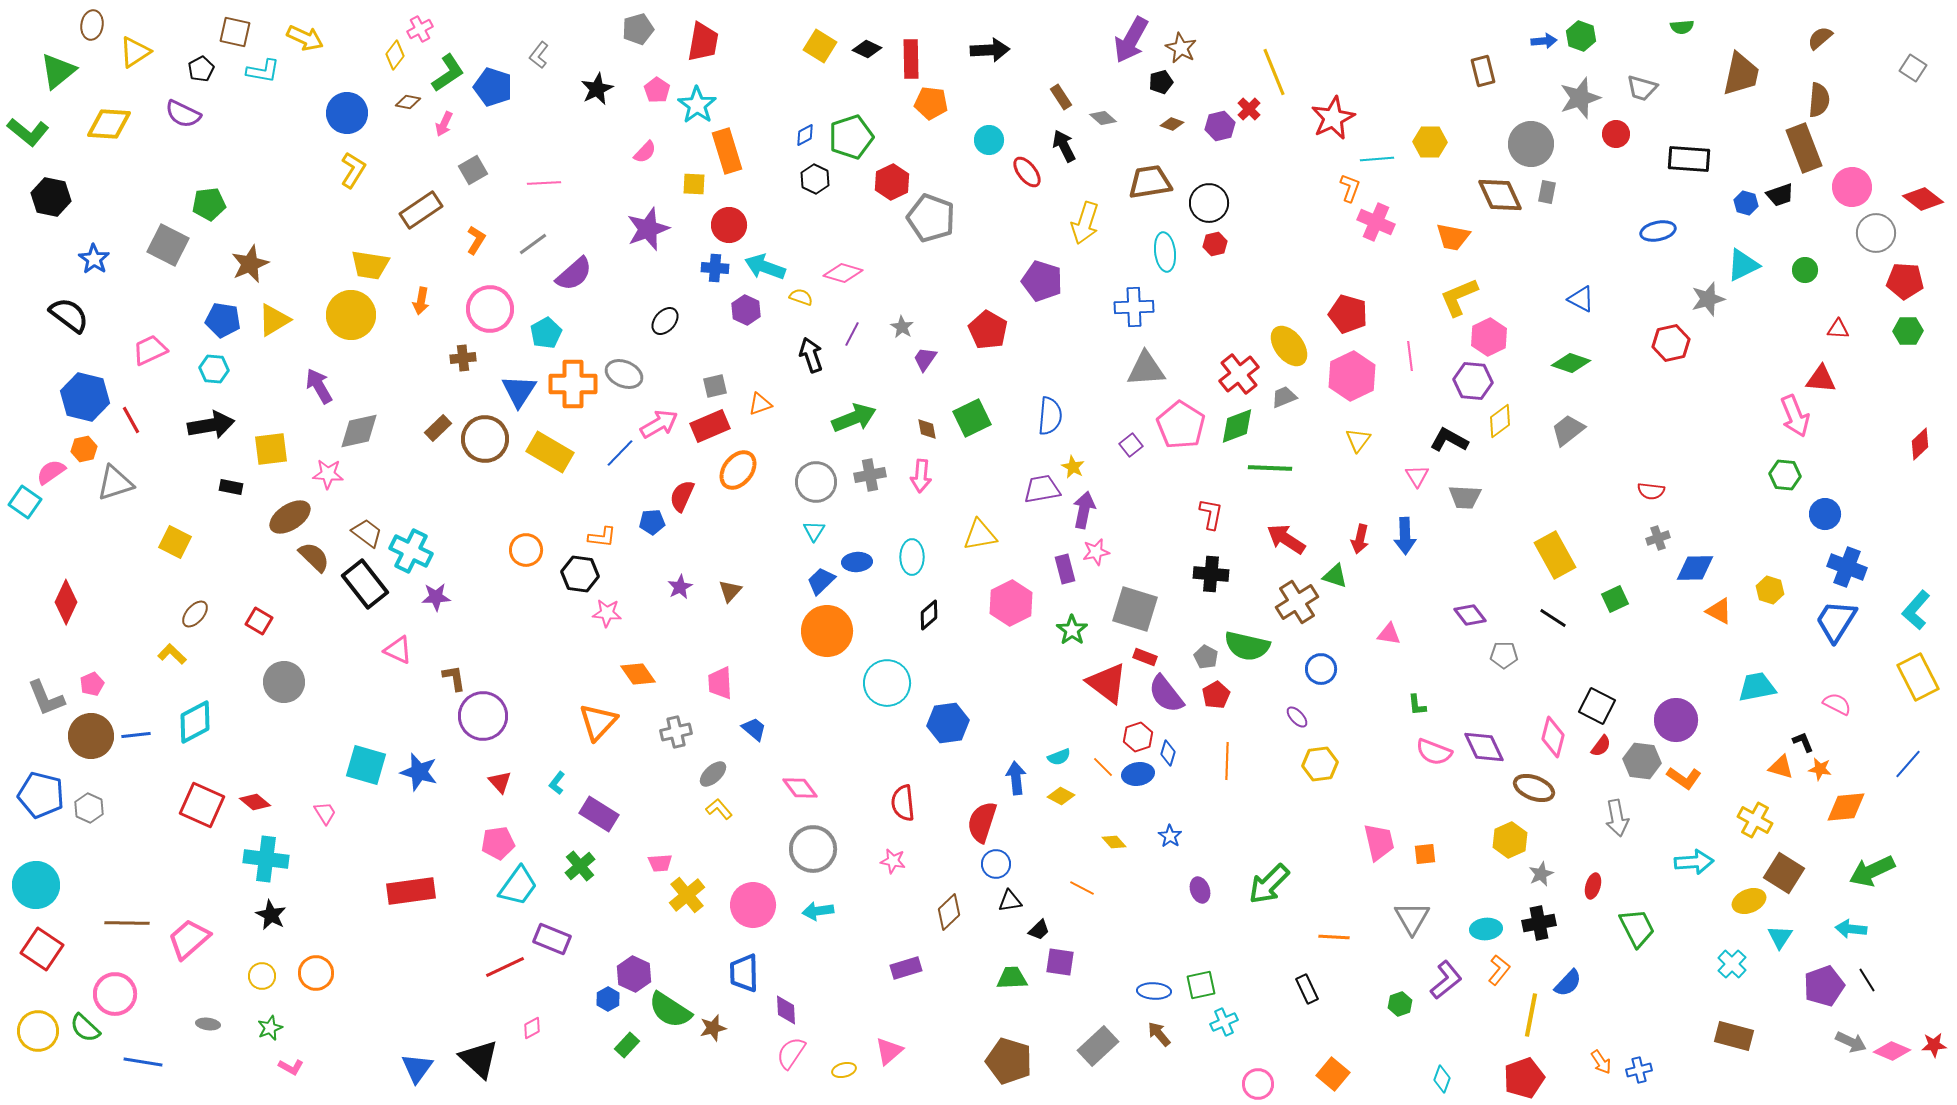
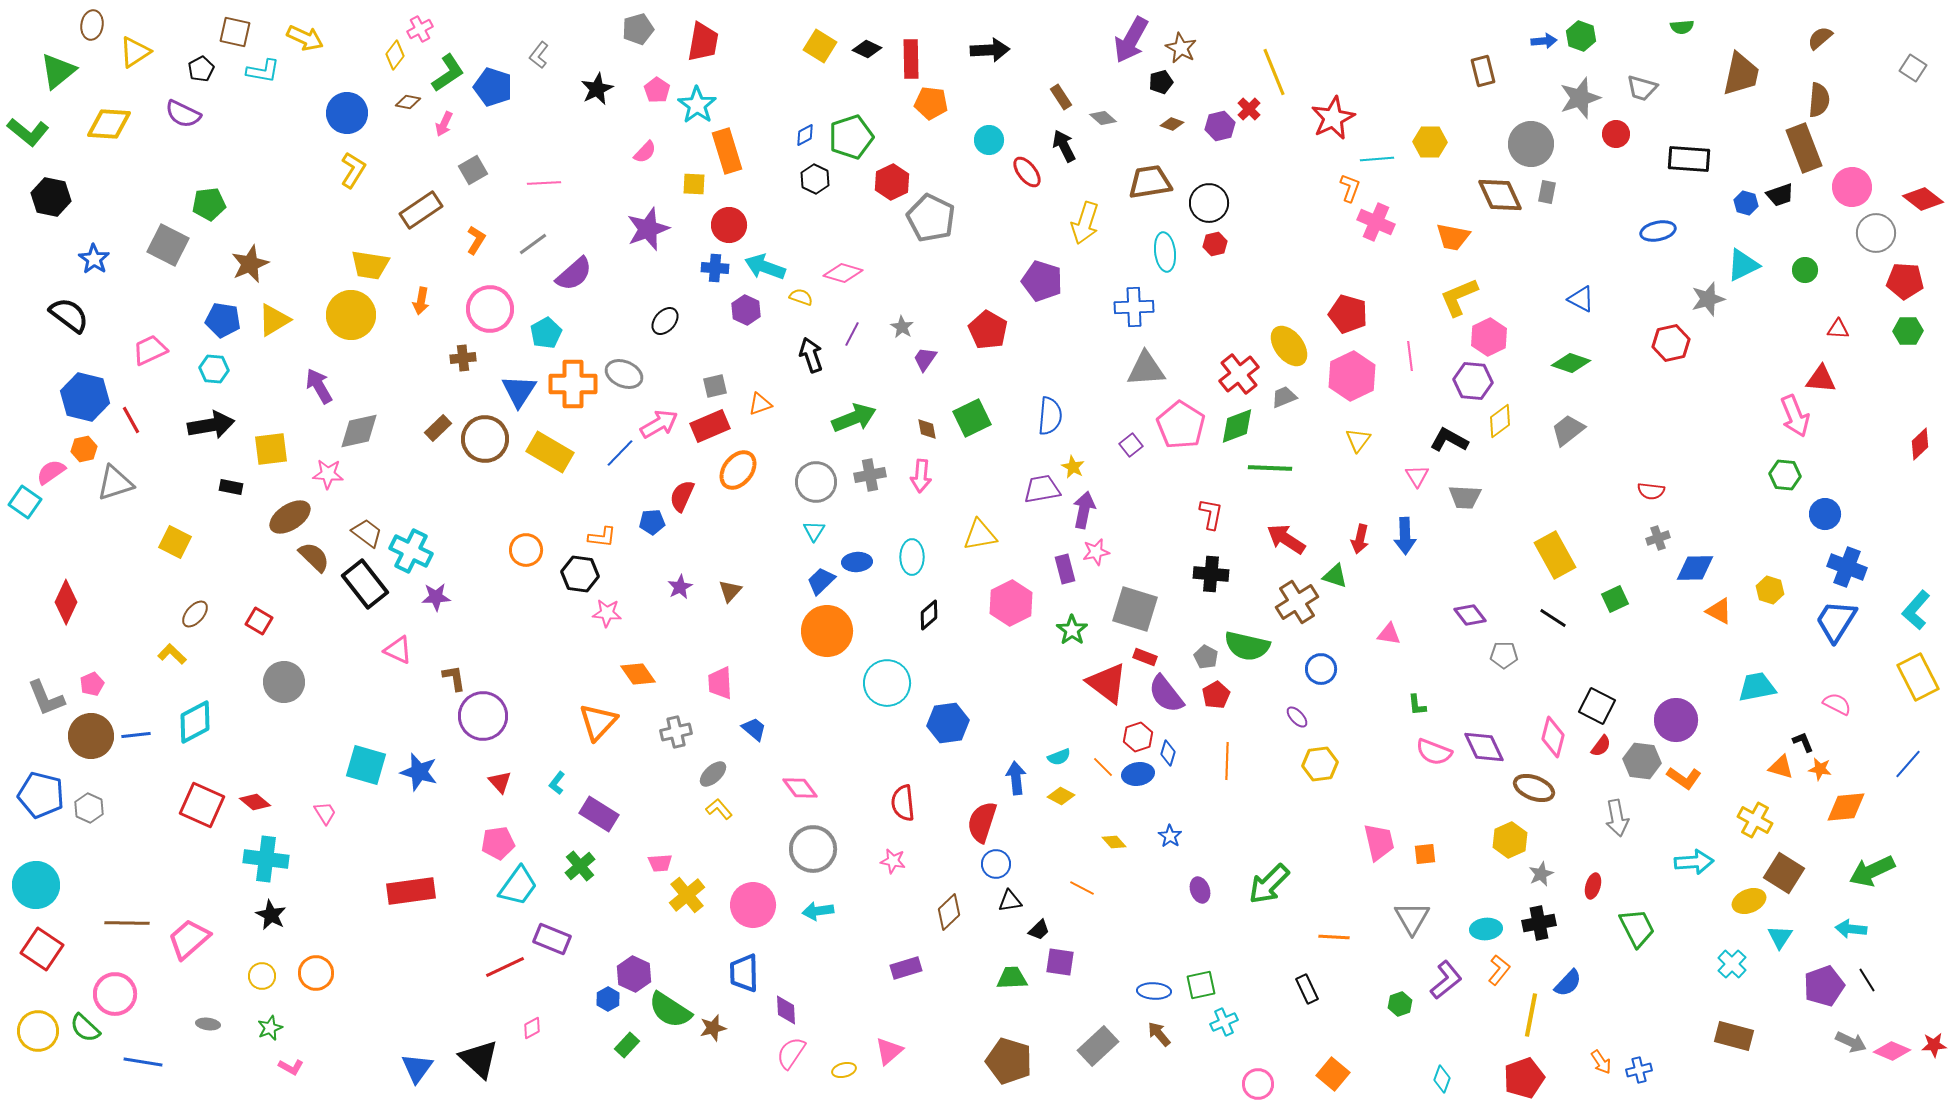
gray pentagon at (931, 218): rotated 6 degrees clockwise
